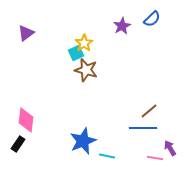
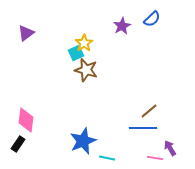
cyan line: moved 2 px down
